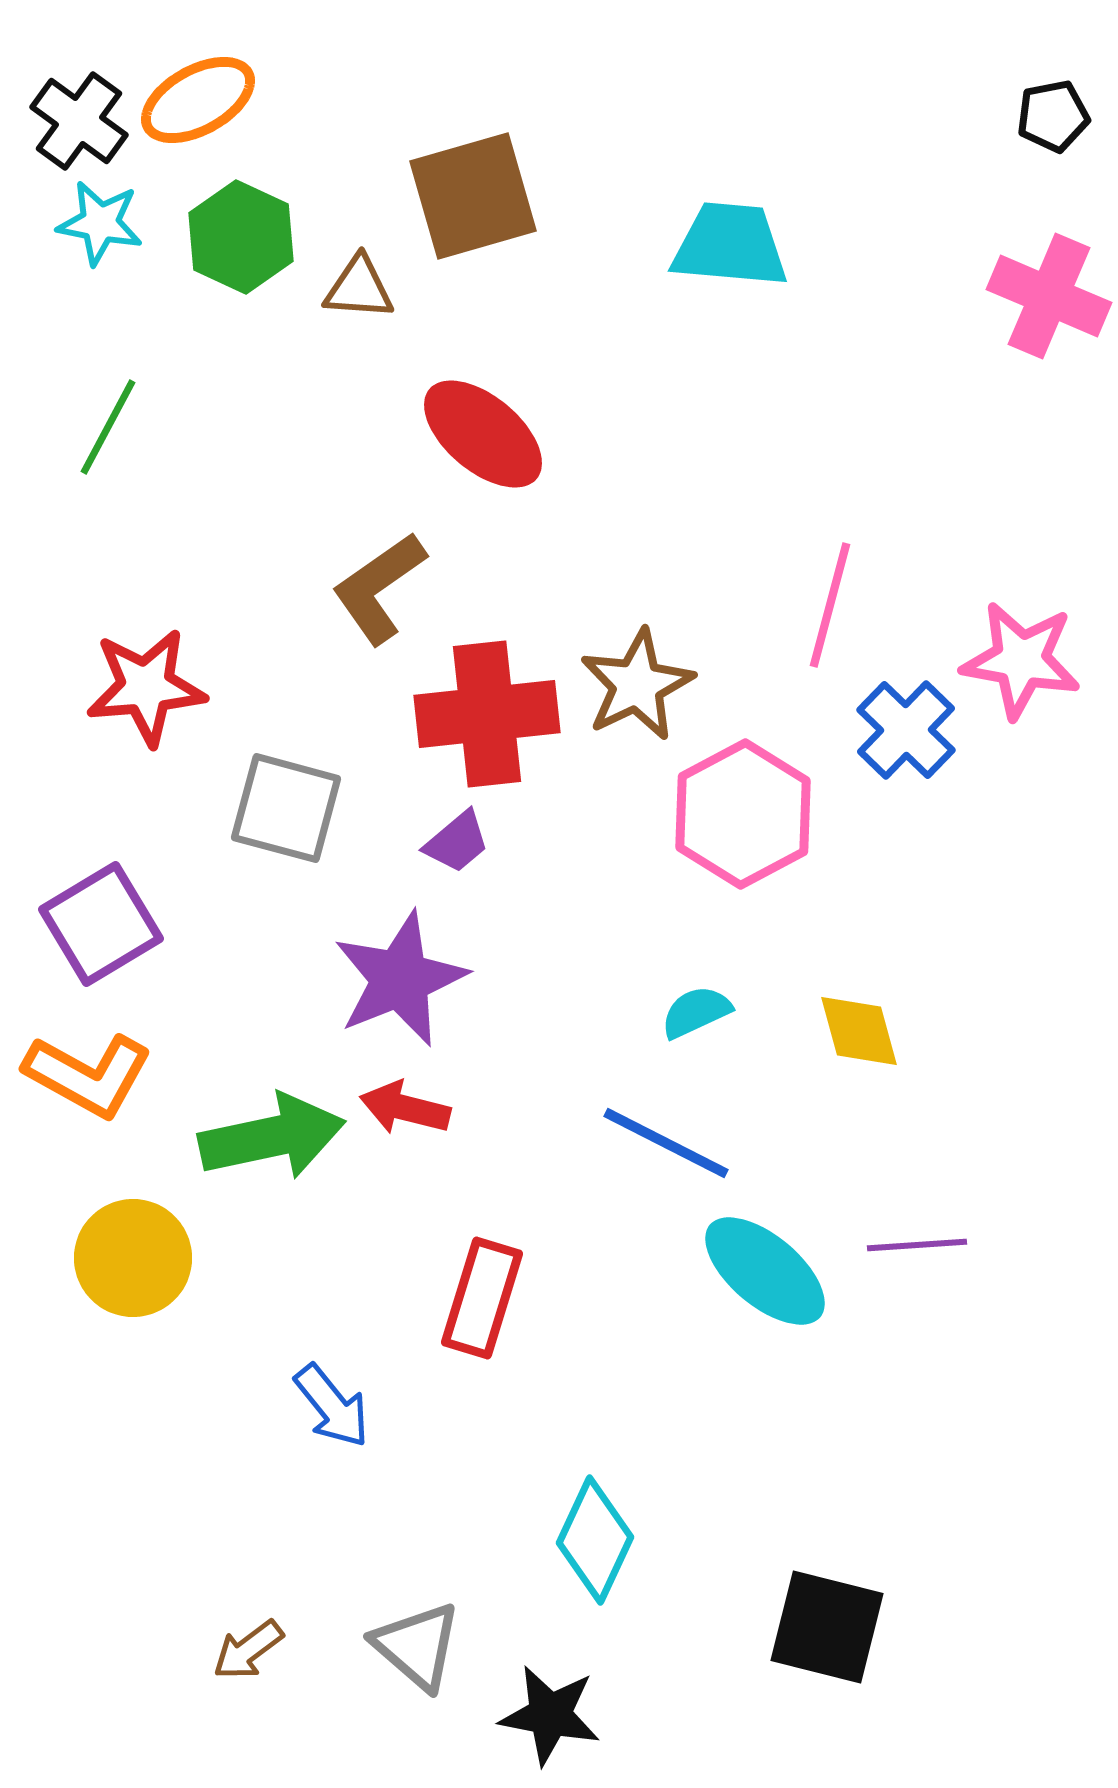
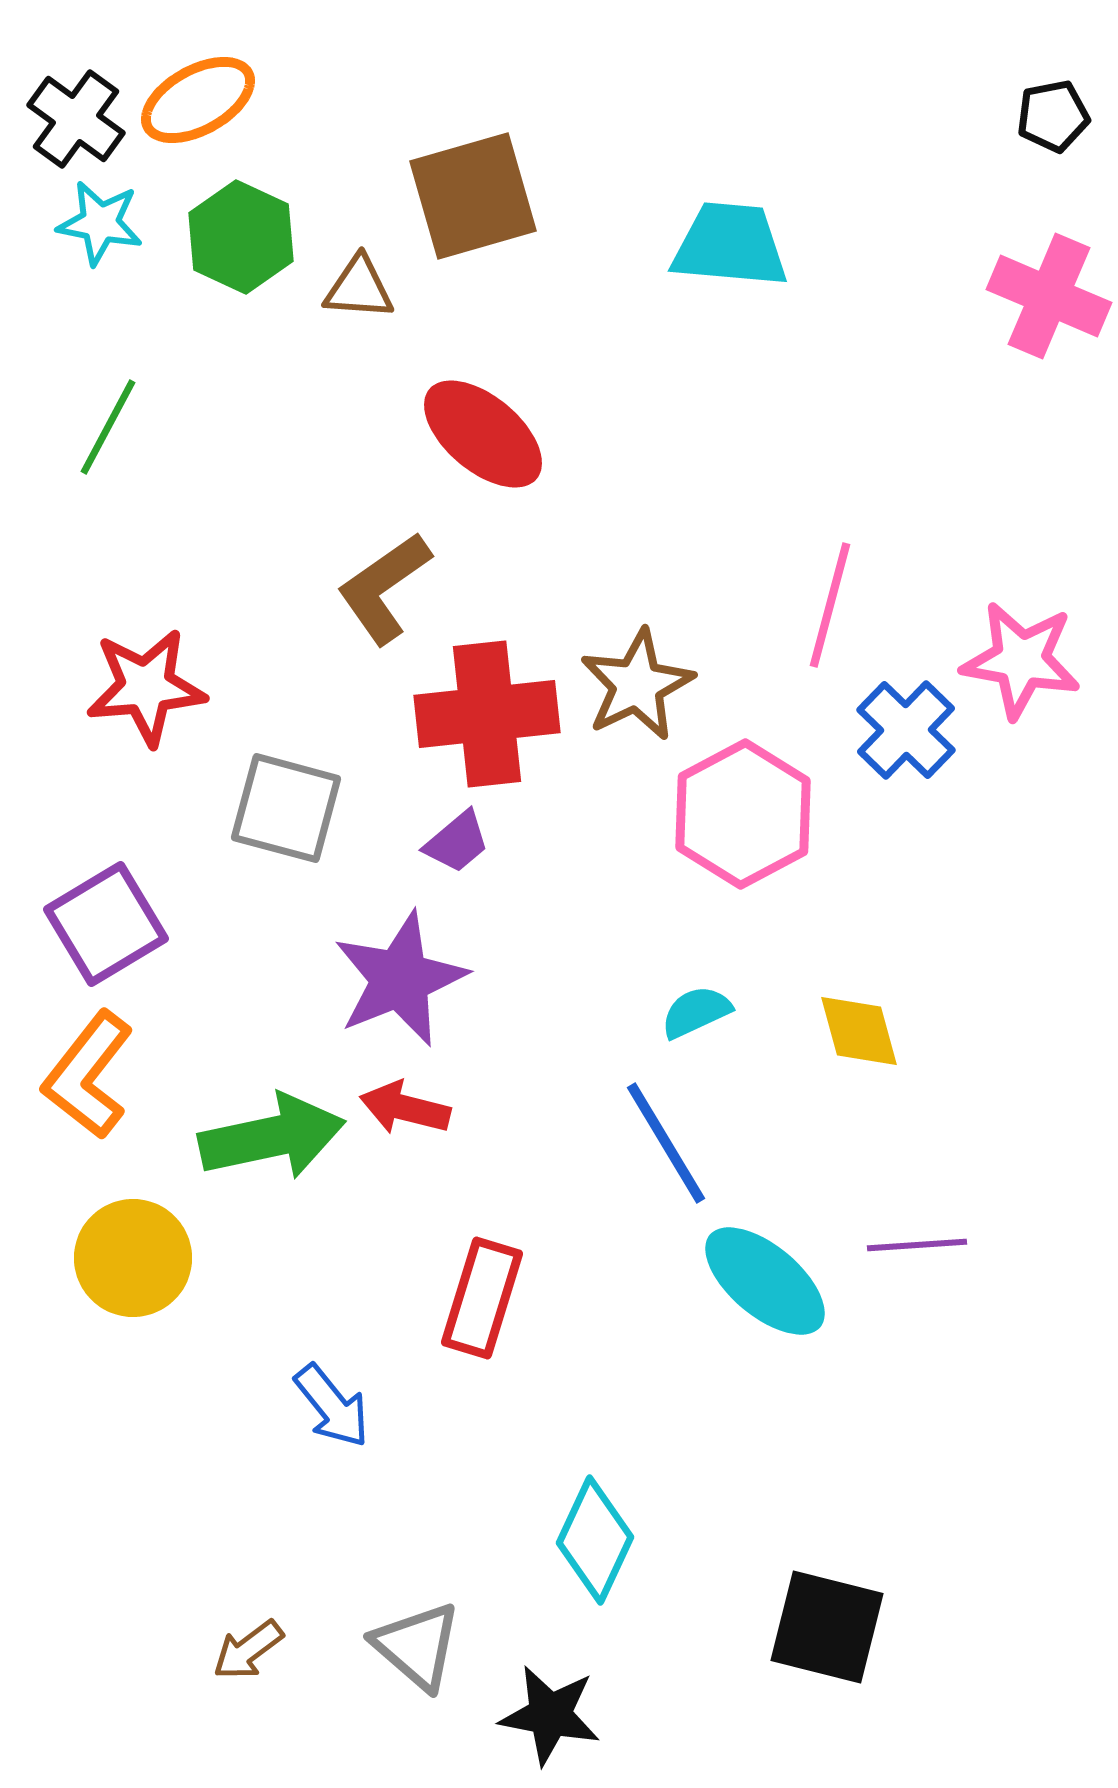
black cross: moved 3 px left, 2 px up
brown L-shape: moved 5 px right
purple square: moved 5 px right
orange L-shape: rotated 99 degrees clockwise
blue line: rotated 32 degrees clockwise
cyan ellipse: moved 10 px down
